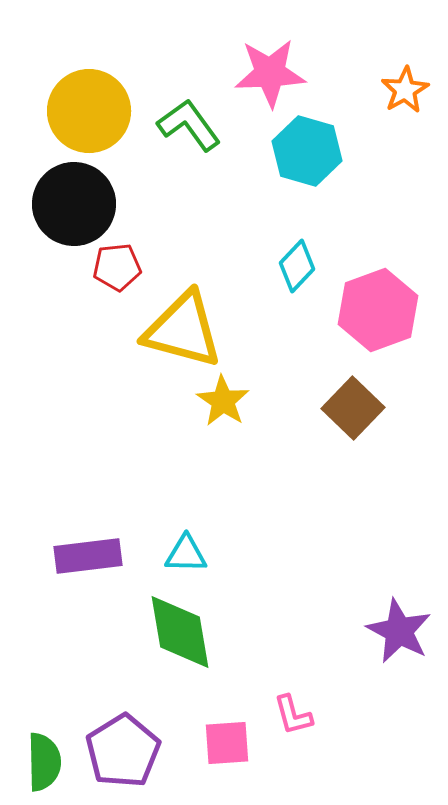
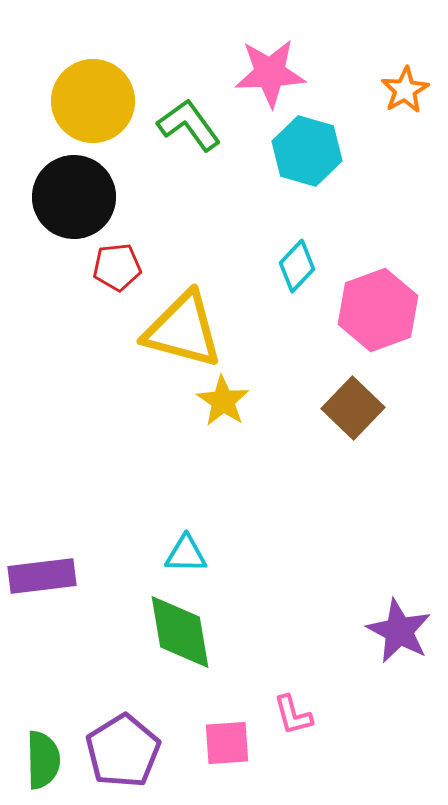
yellow circle: moved 4 px right, 10 px up
black circle: moved 7 px up
purple rectangle: moved 46 px left, 20 px down
green semicircle: moved 1 px left, 2 px up
